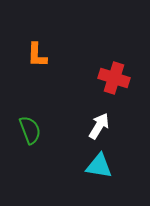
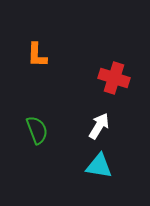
green semicircle: moved 7 px right
